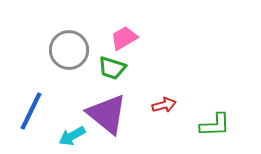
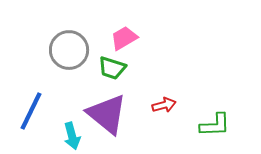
cyan arrow: rotated 76 degrees counterclockwise
